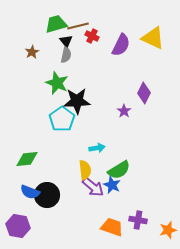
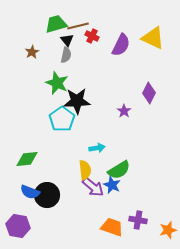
black triangle: moved 1 px right, 1 px up
purple diamond: moved 5 px right
